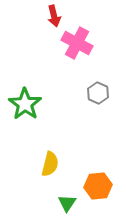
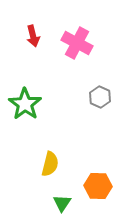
red arrow: moved 21 px left, 20 px down
gray hexagon: moved 2 px right, 4 px down
orange hexagon: rotated 8 degrees clockwise
green triangle: moved 5 px left
